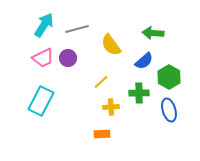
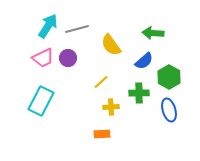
cyan arrow: moved 4 px right, 1 px down
